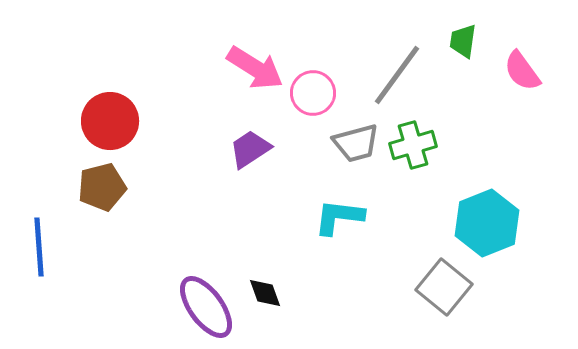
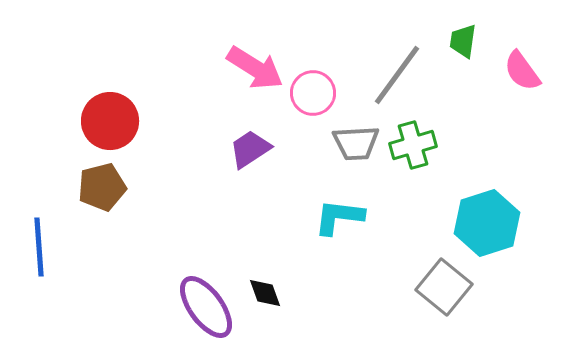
gray trapezoid: rotated 12 degrees clockwise
cyan hexagon: rotated 4 degrees clockwise
